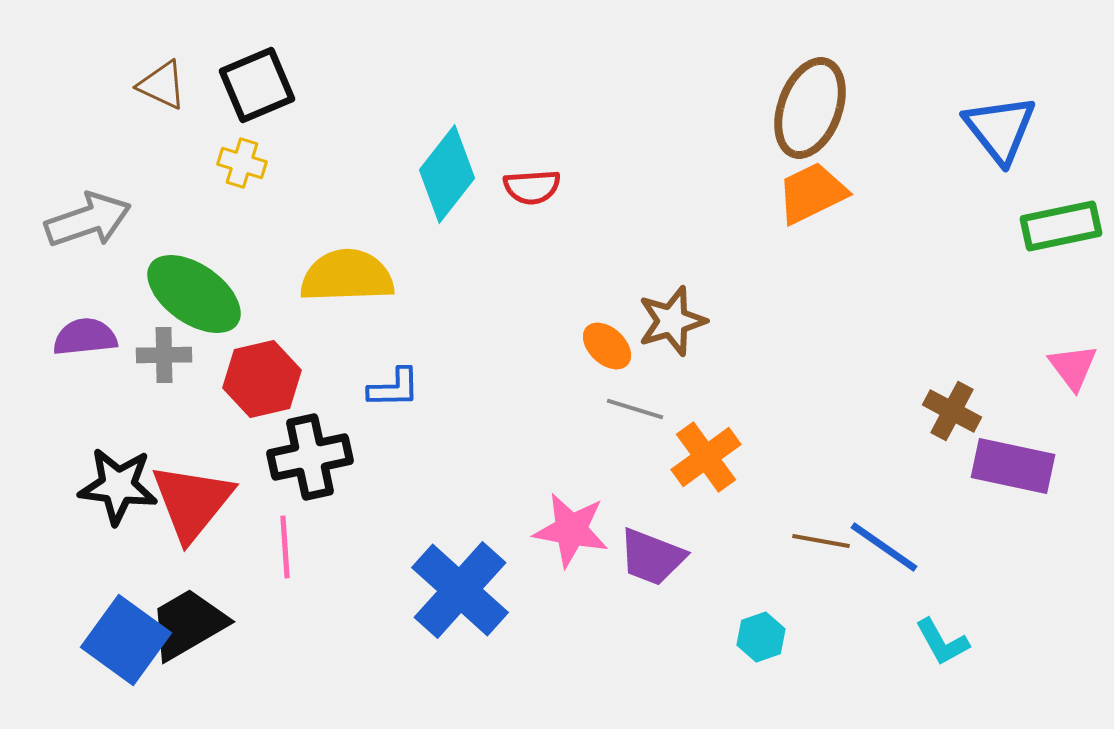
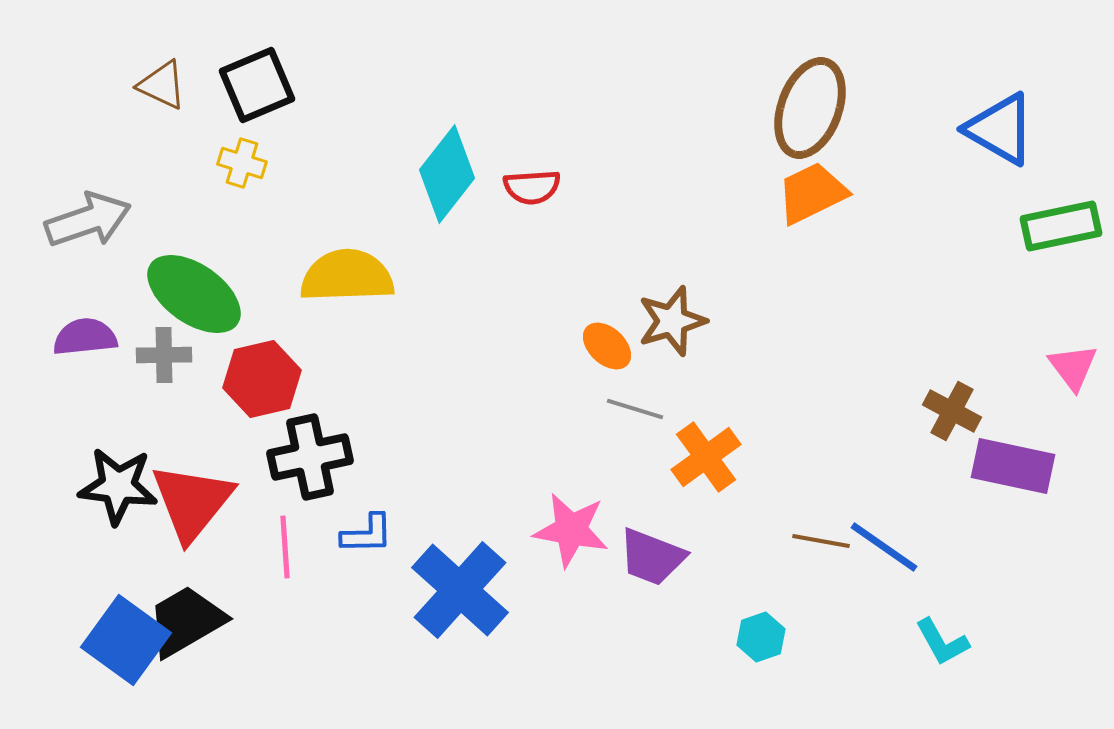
blue triangle: rotated 22 degrees counterclockwise
blue L-shape: moved 27 px left, 146 px down
black trapezoid: moved 2 px left, 3 px up
